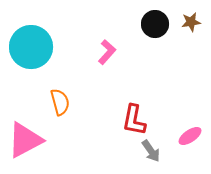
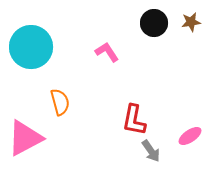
black circle: moved 1 px left, 1 px up
pink L-shape: rotated 75 degrees counterclockwise
pink triangle: moved 2 px up
